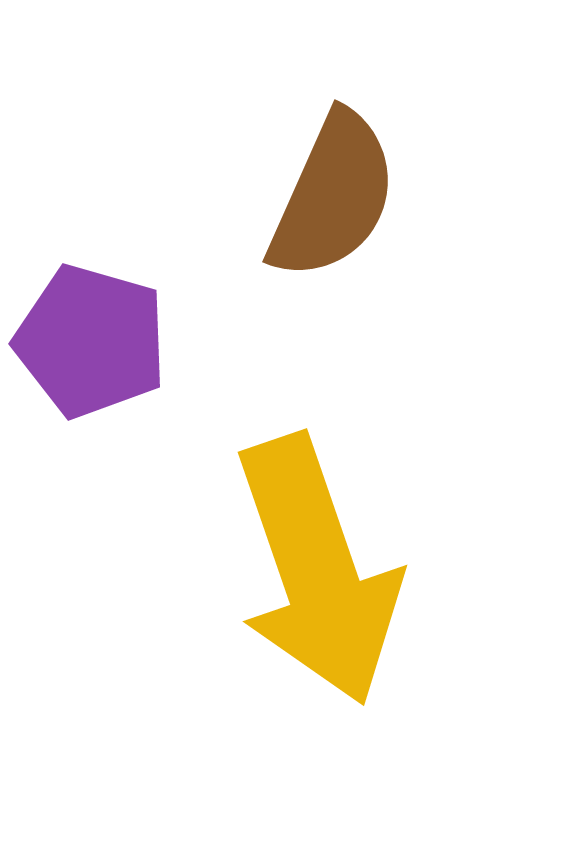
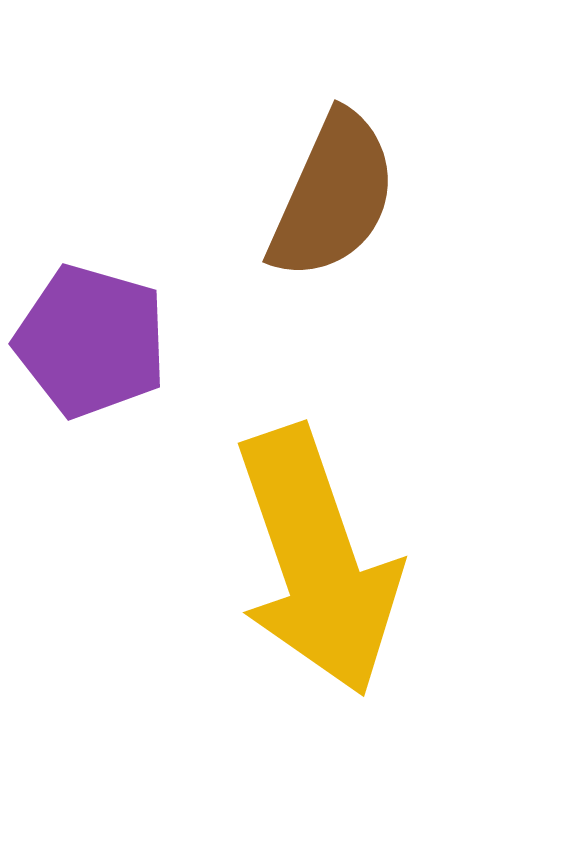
yellow arrow: moved 9 px up
